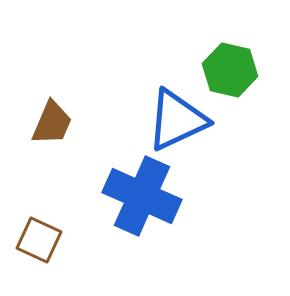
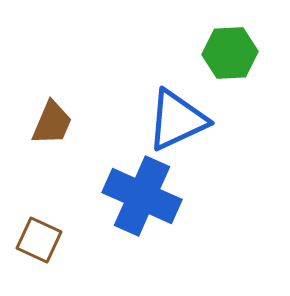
green hexagon: moved 17 px up; rotated 16 degrees counterclockwise
